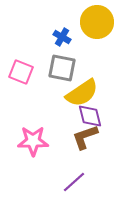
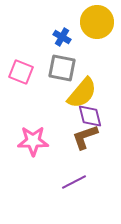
yellow semicircle: rotated 16 degrees counterclockwise
purple line: rotated 15 degrees clockwise
